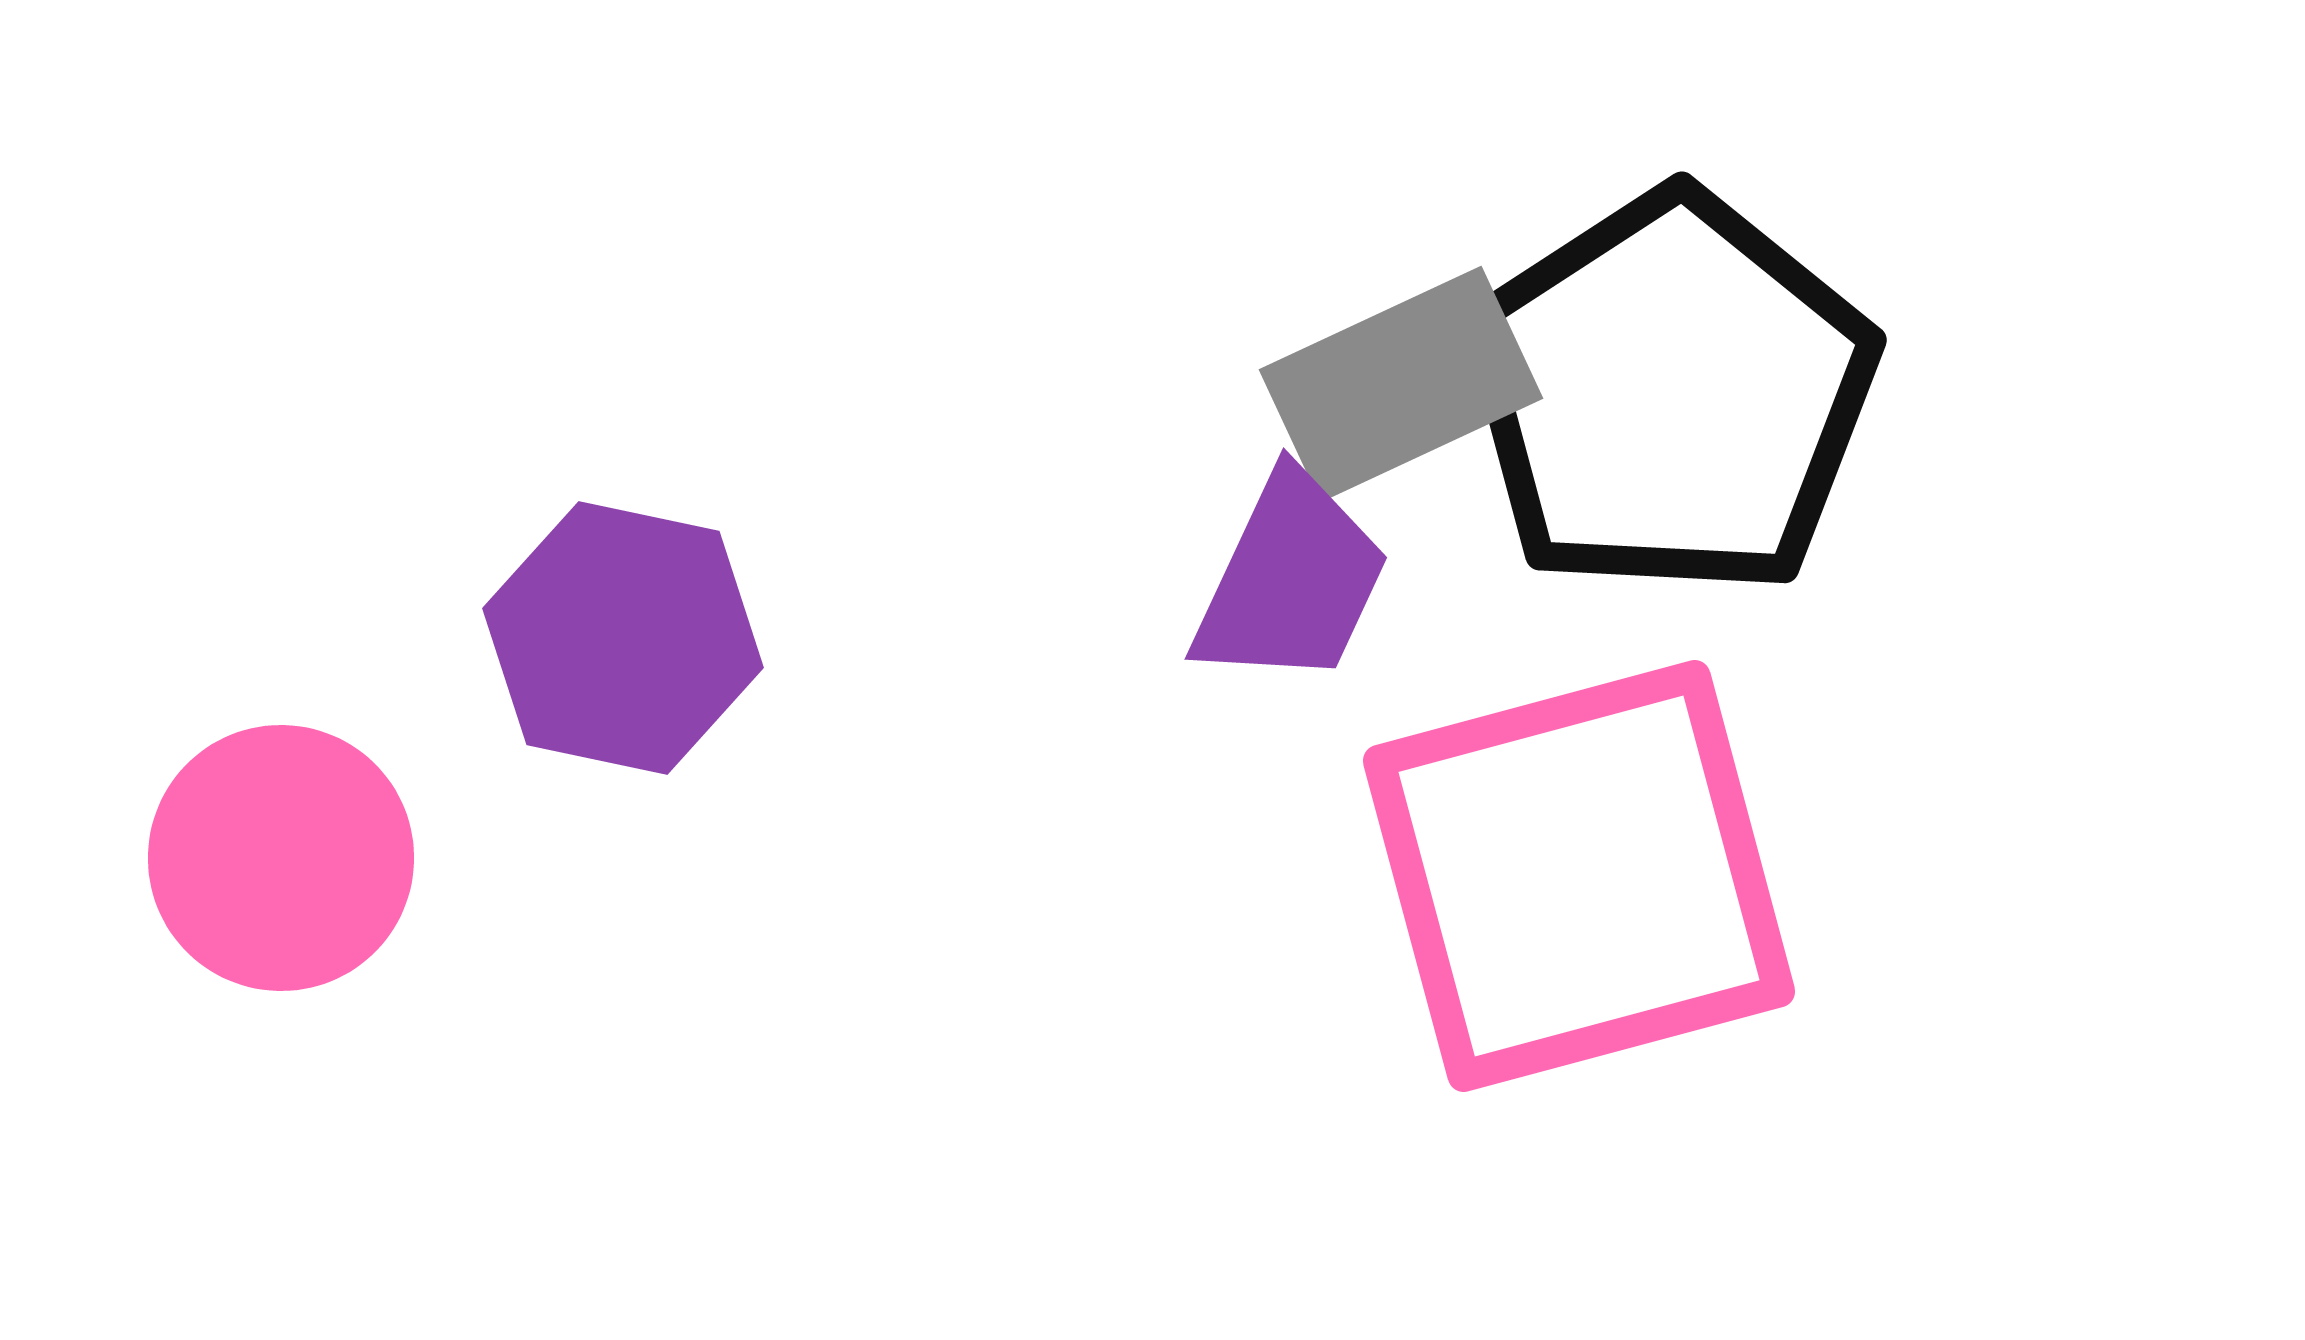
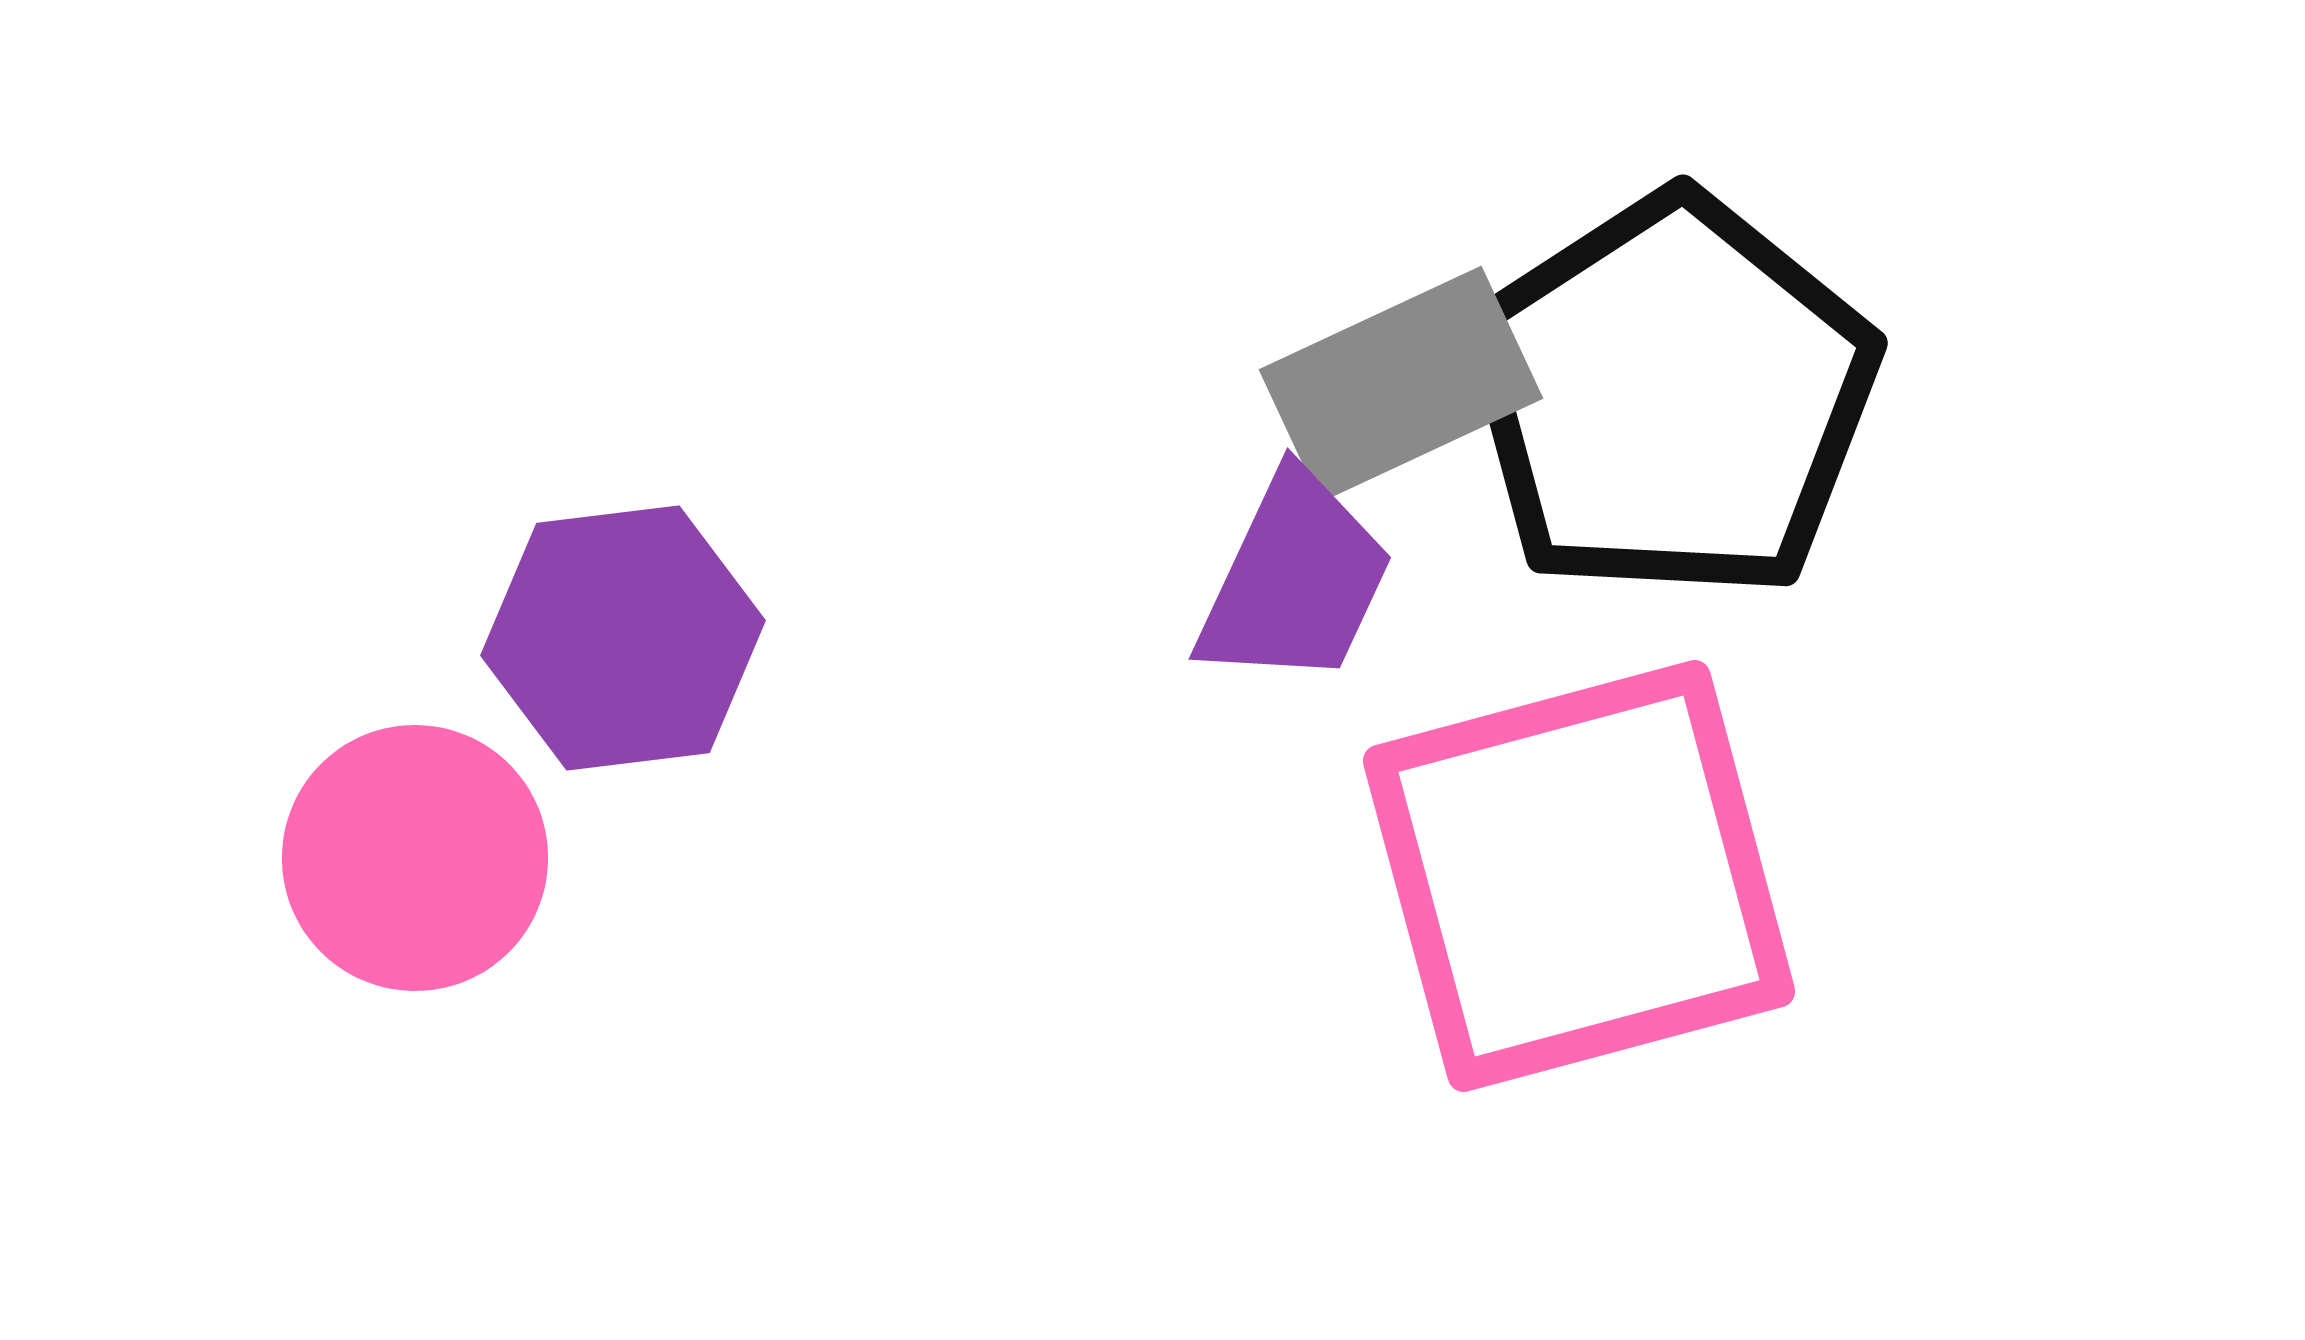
black pentagon: moved 1 px right, 3 px down
purple trapezoid: moved 4 px right
purple hexagon: rotated 19 degrees counterclockwise
pink circle: moved 134 px right
